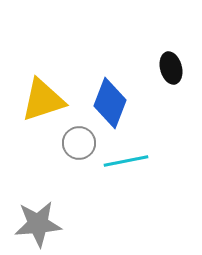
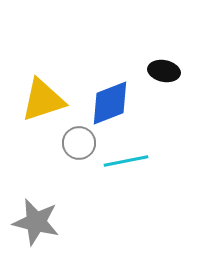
black ellipse: moved 7 px left, 3 px down; rotated 64 degrees counterclockwise
blue diamond: rotated 48 degrees clockwise
gray star: moved 2 px left, 2 px up; rotated 18 degrees clockwise
